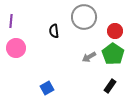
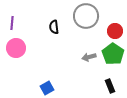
gray circle: moved 2 px right, 1 px up
purple line: moved 1 px right, 2 px down
black semicircle: moved 4 px up
gray arrow: rotated 16 degrees clockwise
black rectangle: rotated 56 degrees counterclockwise
